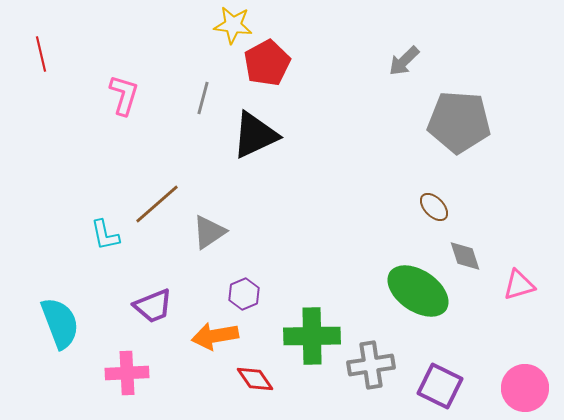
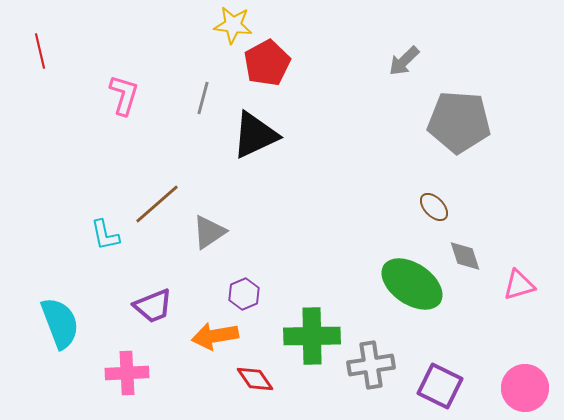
red line: moved 1 px left, 3 px up
green ellipse: moved 6 px left, 7 px up
